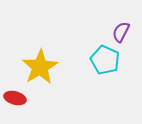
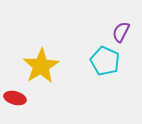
cyan pentagon: moved 1 px down
yellow star: moved 1 px right, 1 px up
